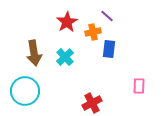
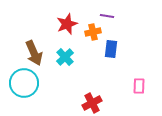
purple line: rotated 32 degrees counterclockwise
red star: moved 2 px down; rotated 10 degrees clockwise
blue rectangle: moved 2 px right
brown arrow: rotated 15 degrees counterclockwise
cyan circle: moved 1 px left, 8 px up
